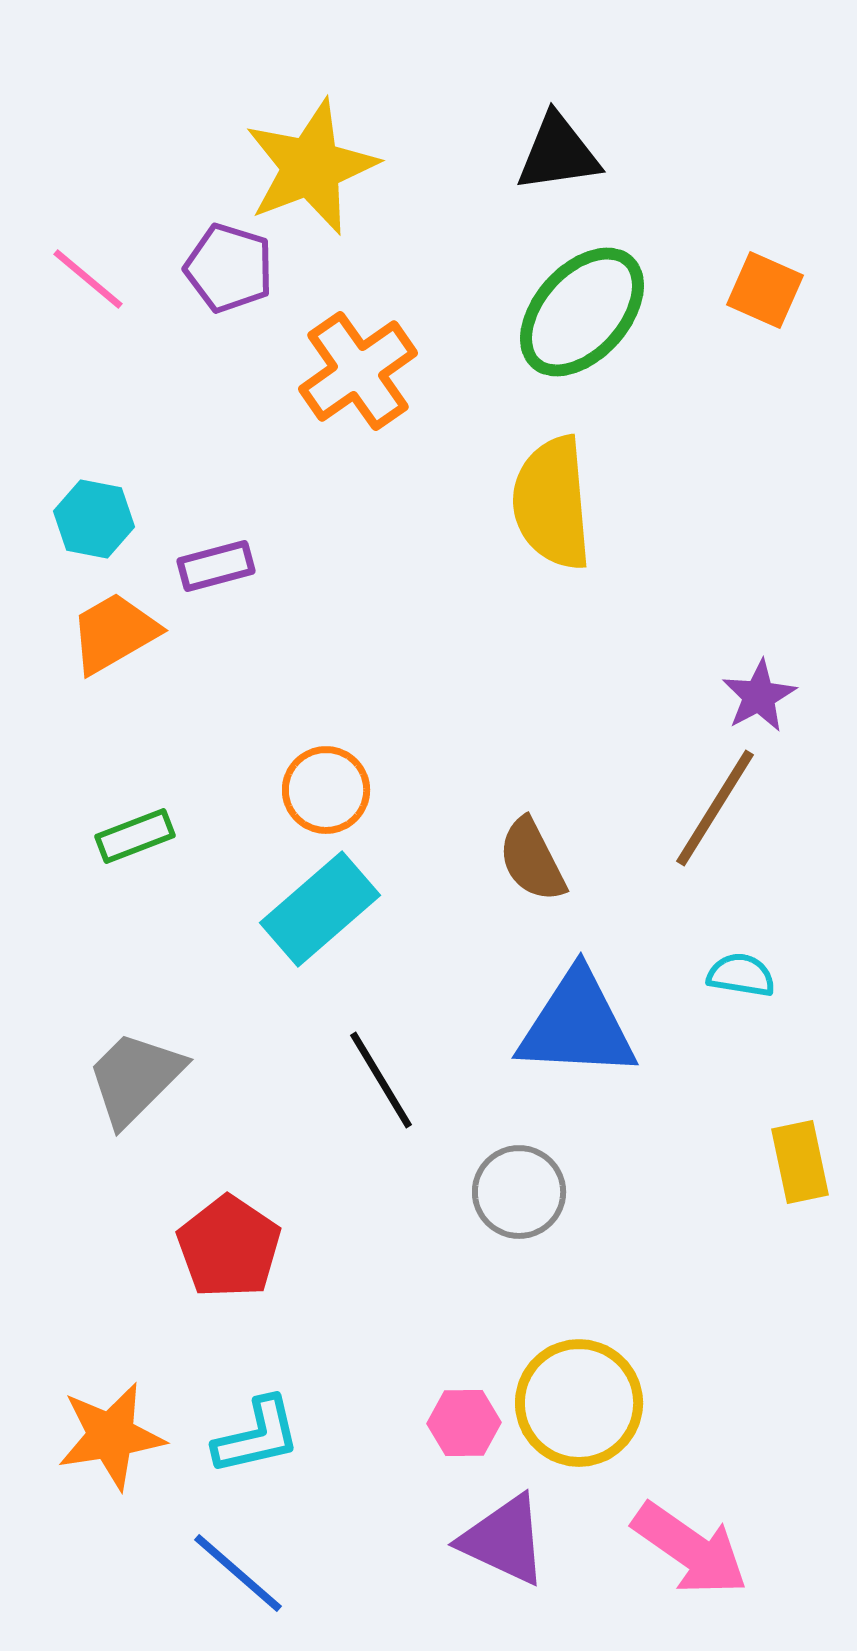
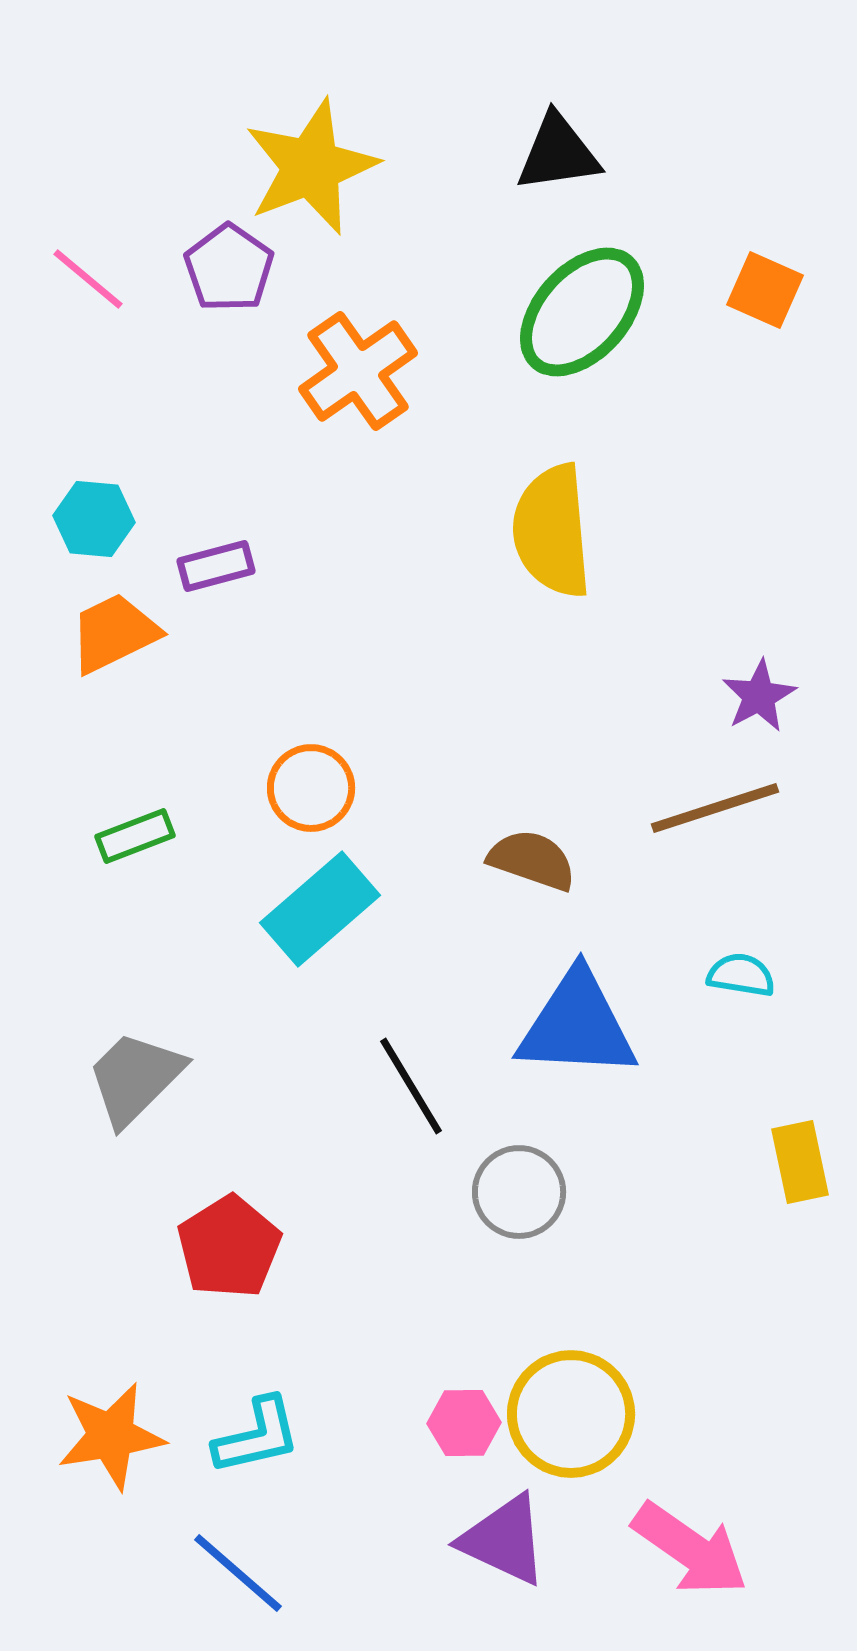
purple pentagon: rotated 18 degrees clockwise
yellow semicircle: moved 28 px down
cyan hexagon: rotated 6 degrees counterclockwise
orange trapezoid: rotated 4 degrees clockwise
orange circle: moved 15 px left, 2 px up
brown line: rotated 40 degrees clockwise
brown semicircle: rotated 136 degrees clockwise
black line: moved 30 px right, 6 px down
red pentagon: rotated 6 degrees clockwise
yellow circle: moved 8 px left, 11 px down
